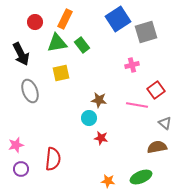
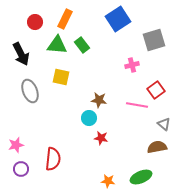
gray square: moved 8 px right, 8 px down
green triangle: moved 2 px down; rotated 15 degrees clockwise
yellow square: moved 4 px down; rotated 24 degrees clockwise
gray triangle: moved 1 px left, 1 px down
